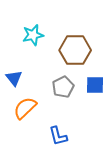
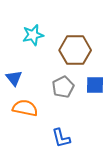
orange semicircle: rotated 55 degrees clockwise
blue L-shape: moved 3 px right, 2 px down
